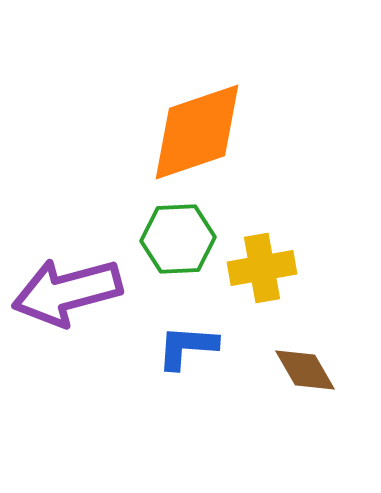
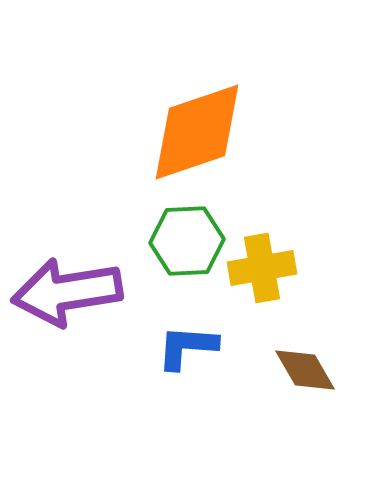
green hexagon: moved 9 px right, 2 px down
purple arrow: rotated 6 degrees clockwise
